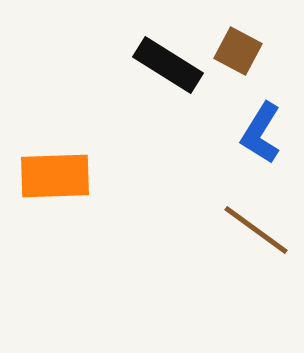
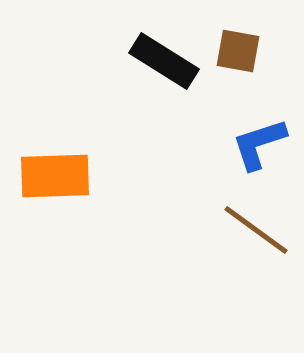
brown square: rotated 18 degrees counterclockwise
black rectangle: moved 4 px left, 4 px up
blue L-shape: moved 2 px left, 11 px down; rotated 40 degrees clockwise
